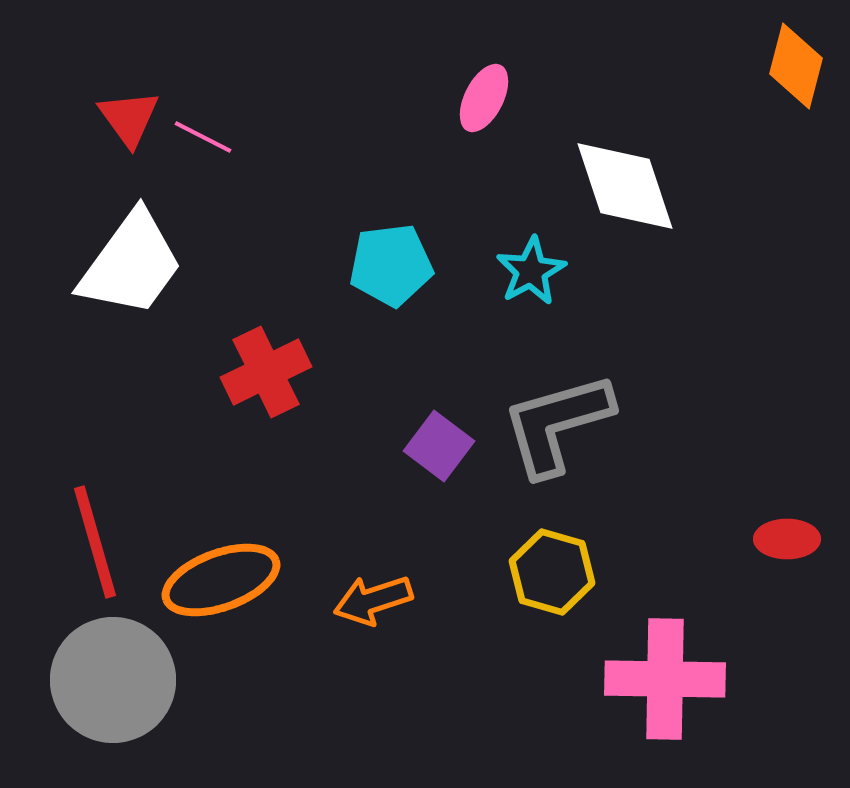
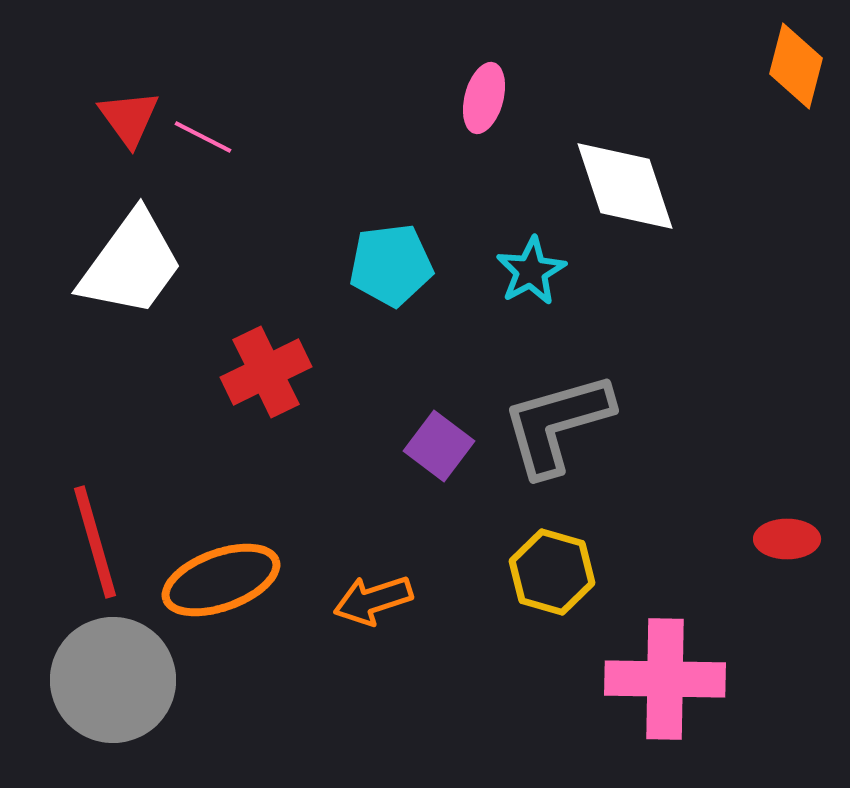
pink ellipse: rotated 12 degrees counterclockwise
